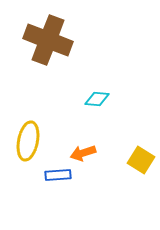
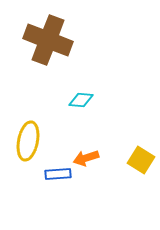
cyan diamond: moved 16 px left, 1 px down
orange arrow: moved 3 px right, 5 px down
blue rectangle: moved 1 px up
